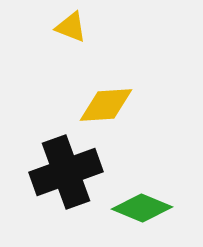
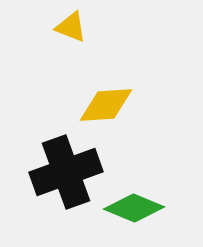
green diamond: moved 8 px left
